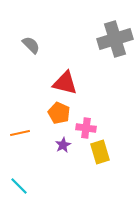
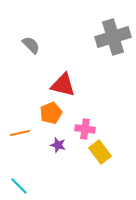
gray cross: moved 2 px left, 2 px up
red triangle: moved 2 px left, 2 px down
orange pentagon: moved 8 px left; rotated 25 degrees clockwise
pink cross: moved 1 px left, 1 px down
purple star: moved 5 px left; rotated 28 degrees counterclockwise
yellow rectangle: rotated 20 degrees counterclockwise
